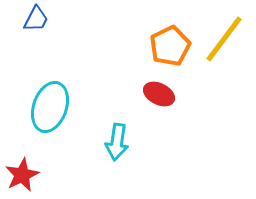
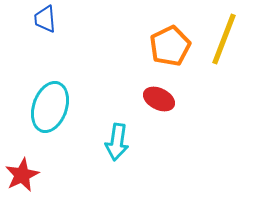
blue trapezoid: moved 9 px right; rotated 148 degrees clockwise
yellow line: rotated 16 degrees counterclockwise
red ellipse: moved 5 px down
